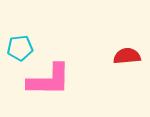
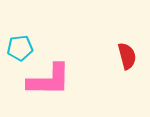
red semicircle: rotated 80 degrees clockwise
